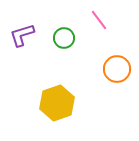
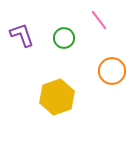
purple L-shape: rotated 88 degrees clockwise
orange circle: moved 5 px left, 2 px down
yellow hexagon: moved 6 px up
